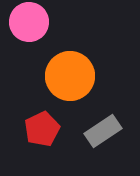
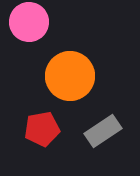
red pentagon: rotated 16 degrees clockwise
